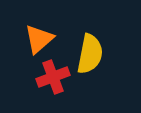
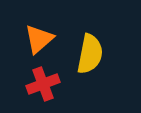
red cross: moved 10 px left, 7 px down
